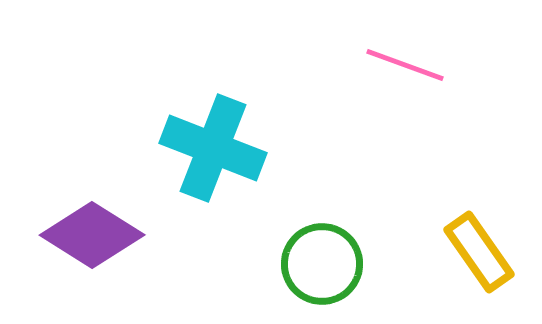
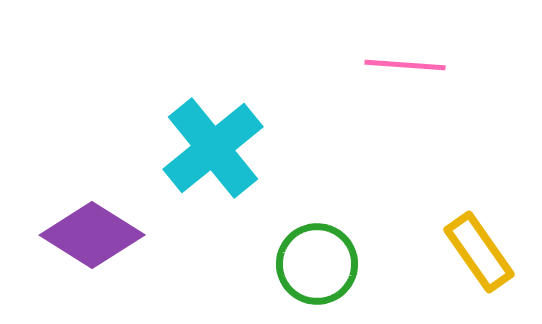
pink line: rotated 16 degrees counterclockwise
cyan cross: rotated 30 degrees clockwise
green circle: moved 5 px left
